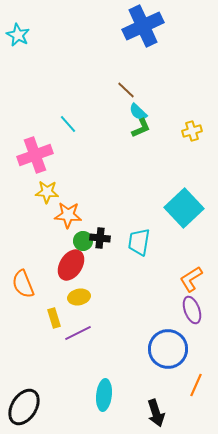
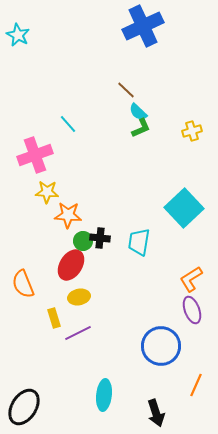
blue circle: moved 7 px left, 3 px up
